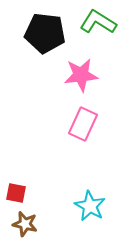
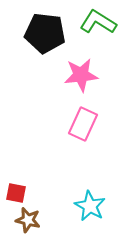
brown star: moved 3 px right, 4 px up
